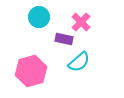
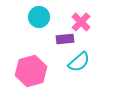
purple rectangle: moved 1 px right; rotated 18 degrees counterclockwise
